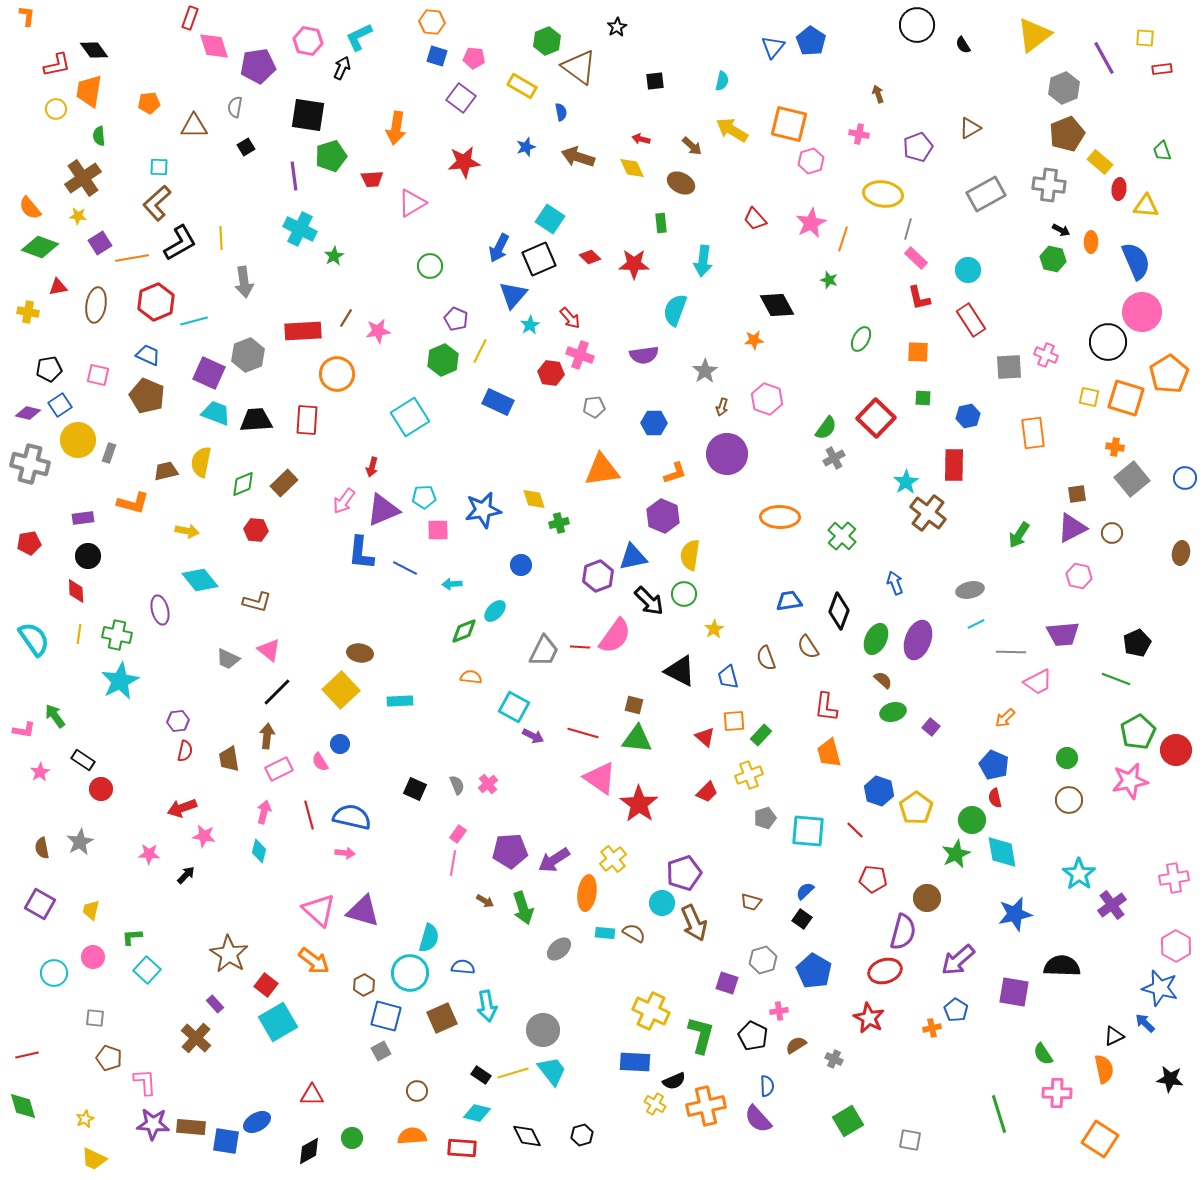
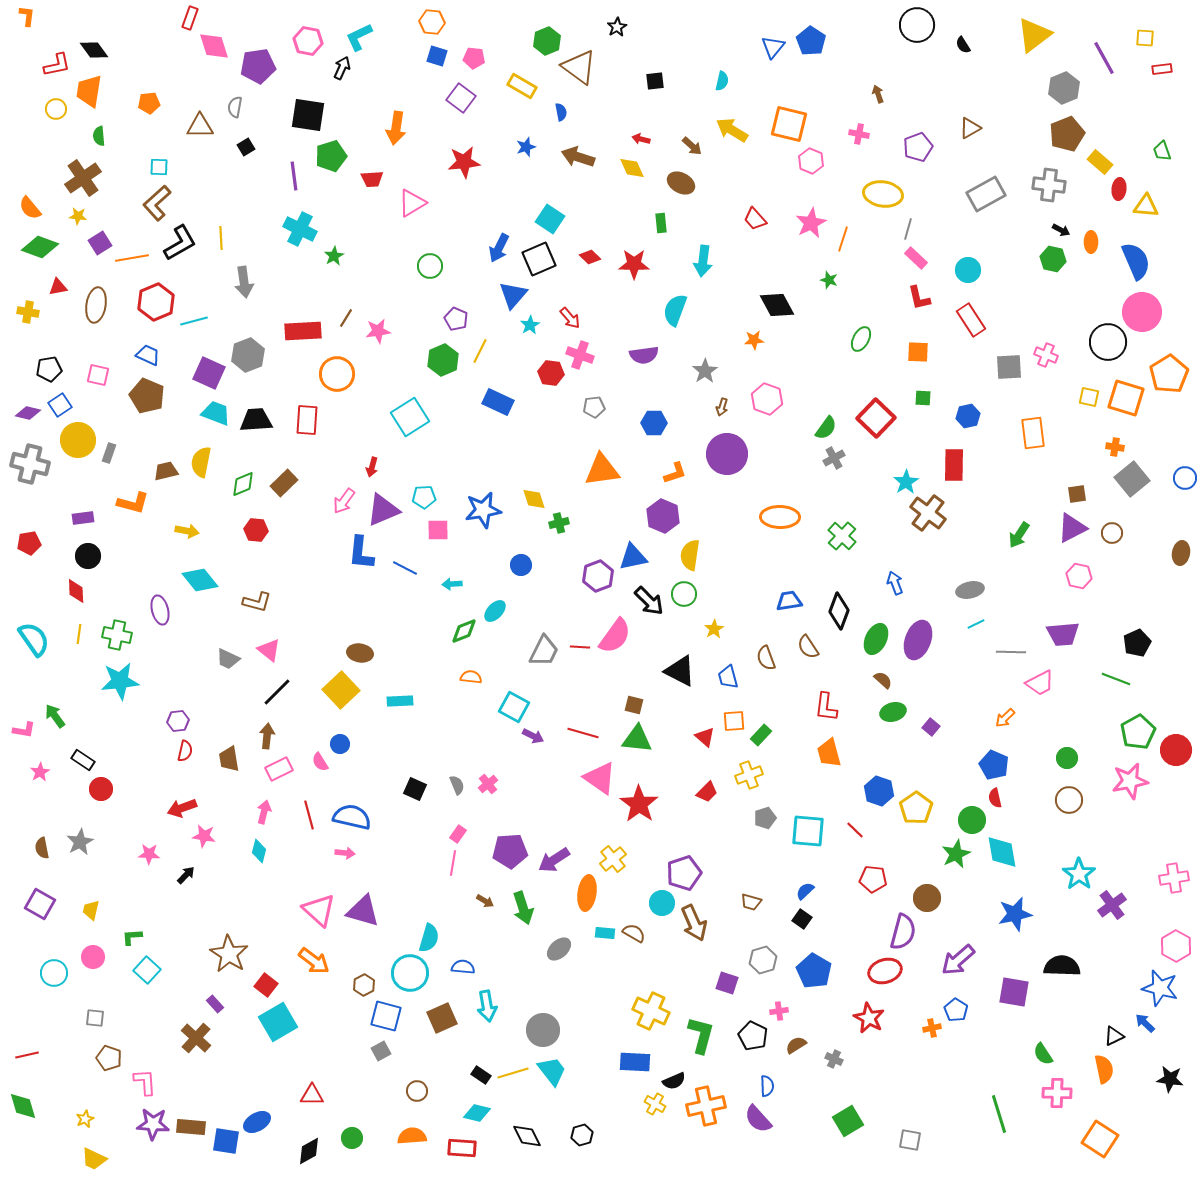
brown triangle at (194, 126): moved 6 px right
pink hexagon at (811, 161): rotated 20 degrees counterclockwise
cyan star at (120, 681): rotated 21 degrees clockwise
pink trapezoid at (1038, 682): moved 2 px right, 1 px down
